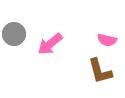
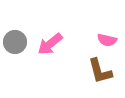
gray circle: moved 1 px right, 8 px down
